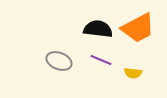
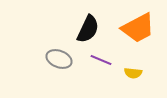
black semicircle: moved 10 px left; rotated 108 degrees clockwise
gray ellipse: moved 2 px up
